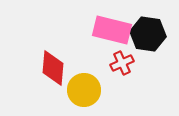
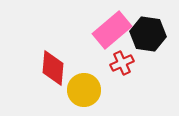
pink rectangle: rotated 54 degrees counterclockwise
